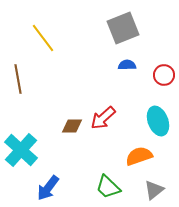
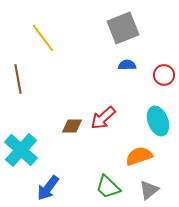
gray triangle: moved 5 px left
